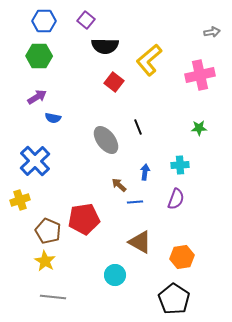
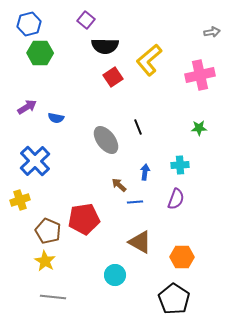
blue hexagon: moved 15 px left, 3 px down; rotated 15 degrees counterclockwise
green hexagon: moved 1 px right, 3 px up
red square: moved 1 px left, 5 px up; rotated 18 degrees clockwise
purple arrow: moved 10 px left, 10 px down
blue semicircle: moved 3 px right
orange hexagon: rotated 10 degrees clockwise
